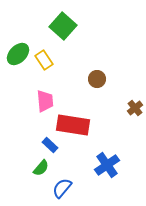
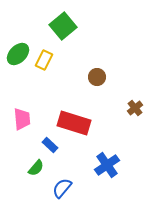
green square: rotated 8 degrees clockwise
yellow rectangle: rotated 60 degrees clockwise
brown circle: moved 2 px up
pink trapezoid: moved 23 px left, 18 px down
red rectangle: moved 1 px right, 2 px up; rotated 8 degrees clockwise
green semicircle: moved 5 px left
